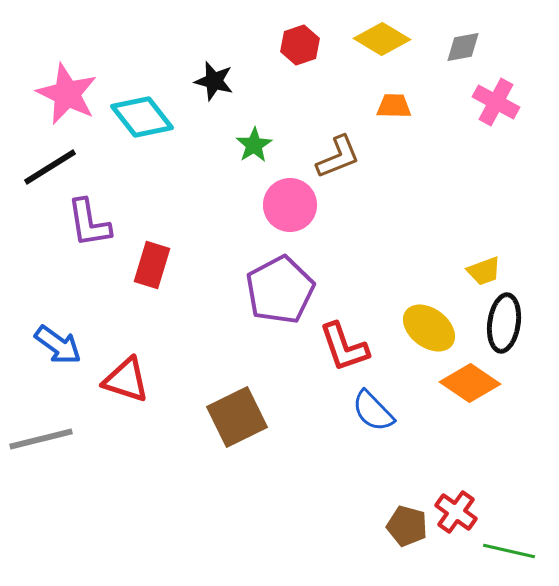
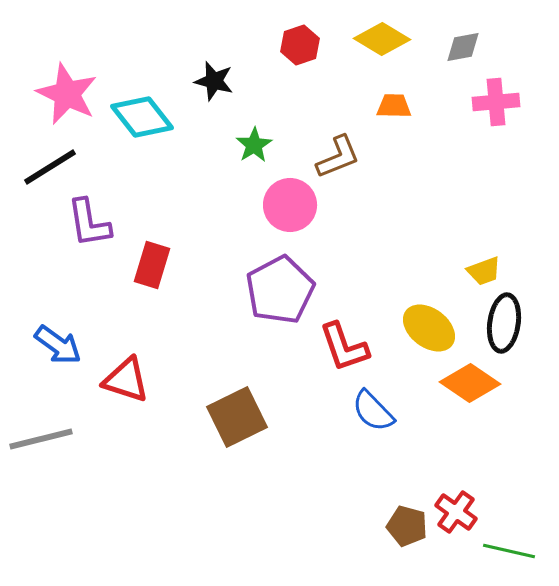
pink cross: rotated 33 degrees counterclockwise
